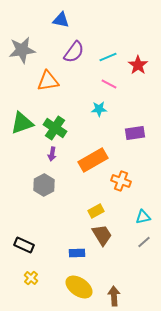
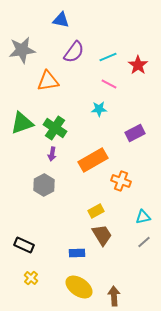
purple rectangle: rotated 18 degrees counterclockwise
